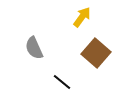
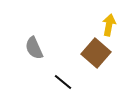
yellow arrow: moved 27 px right, 8 px down; rotated 25 degrees counterclockwise
black line: moved 1 px right
